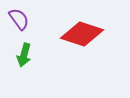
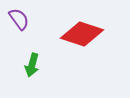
green arrow: moved 8 px right, 10 px down
